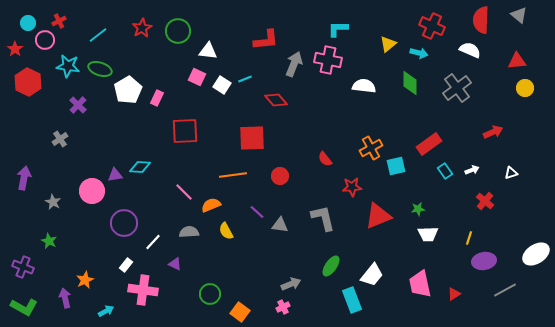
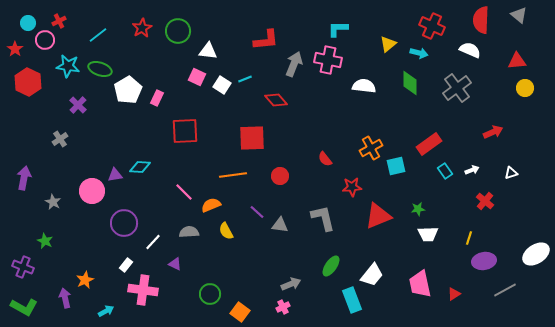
green star at (49, 241): moved 4 px left
